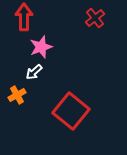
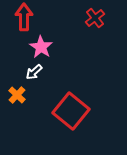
pink star: rotated 20 degrees counterclockwise
orange cross: rotated 18 degrees counterclockwise
